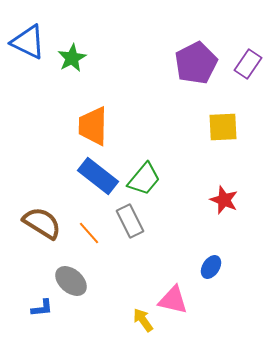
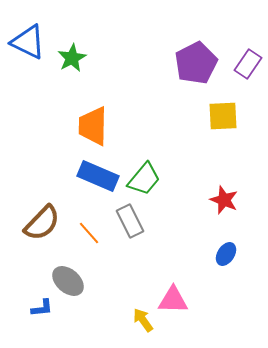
yellow square: moved 11 px up
blue rectangle: rotated 15 degrees counterclockwise
brown semicircle: rotated 102 degrees clockwise
blue ellipse: moved 15 px right, 13 px up
gray ellipse: moved 3 px left
pink triangle: rotated 12 degrees counterclockwise
